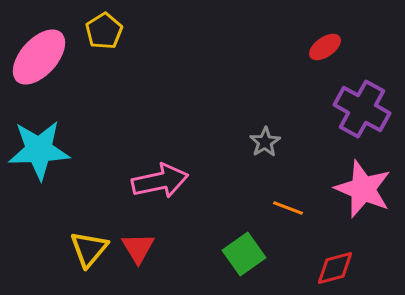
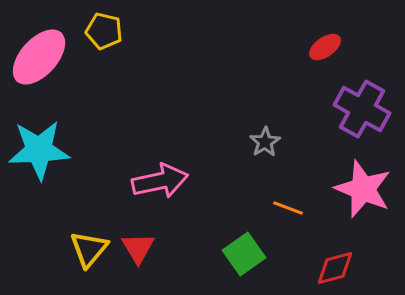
yellow pentagon: rotated 27 degrees counterclockwise
